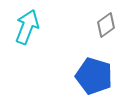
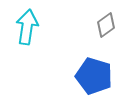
cyan arrow: rotated 12 degrees counterclockwise
